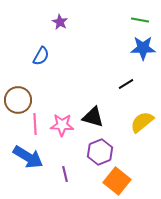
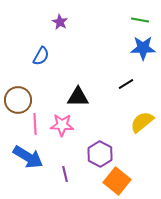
black triangle: moved 15 px left, 20 px up; rotated 15 degrees counterclockwise
purple hexagon: moved 2 px down; rotated 10 degrees counterclockwise
